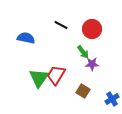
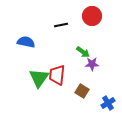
black line: rotated 40 degrees counterclockwise
red circle: moved 13 px up
blue semicircle: moved 4 px down
green arrow: rotated 16 degrees counterclockwise
red trapezoid: moved 1 px right; rotated 25 degrees counterclockwise
brown square: moved 1 px left
blue cross: moved 4 px left, 4 px down
